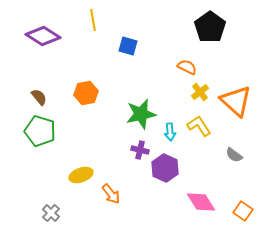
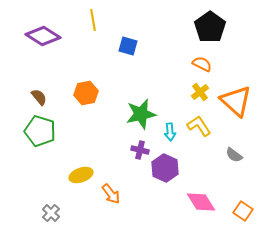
orange semicircle: moved 15 px right, 3 px up
